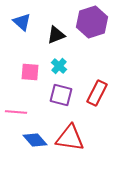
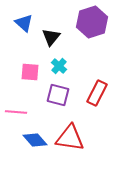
blue triangle: moved 2 px right, 1 px down
black triangle: moved 5 px left, 2 px down; rotated 30 degrees counterclockwise
purple square: moved 3 px left
